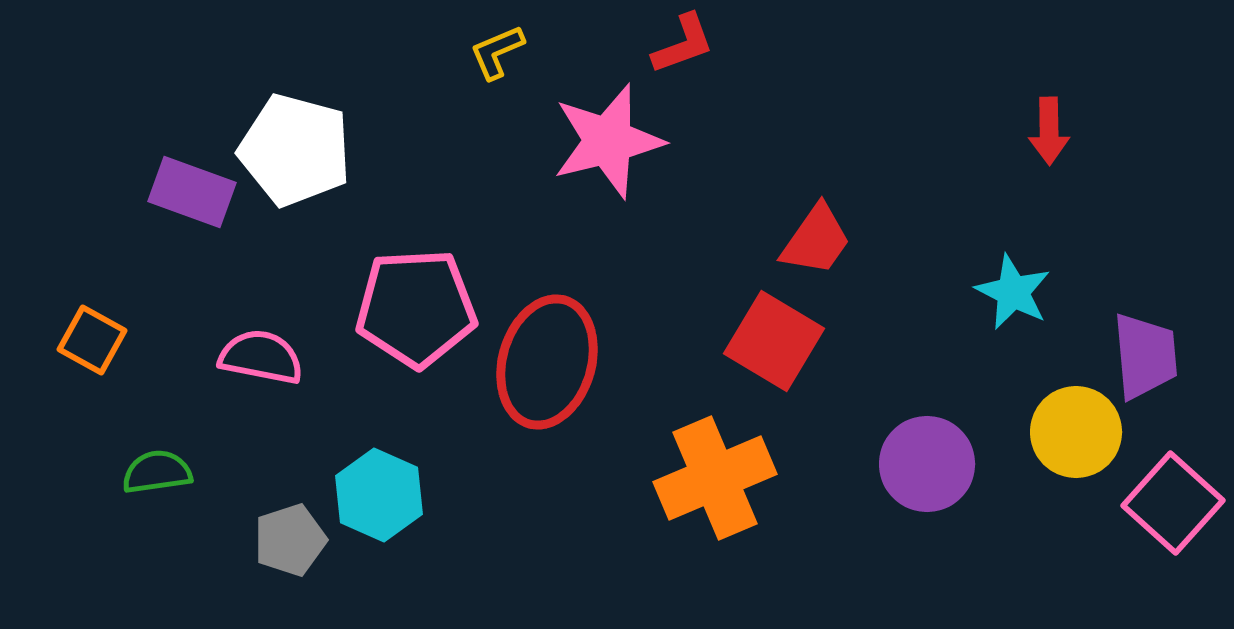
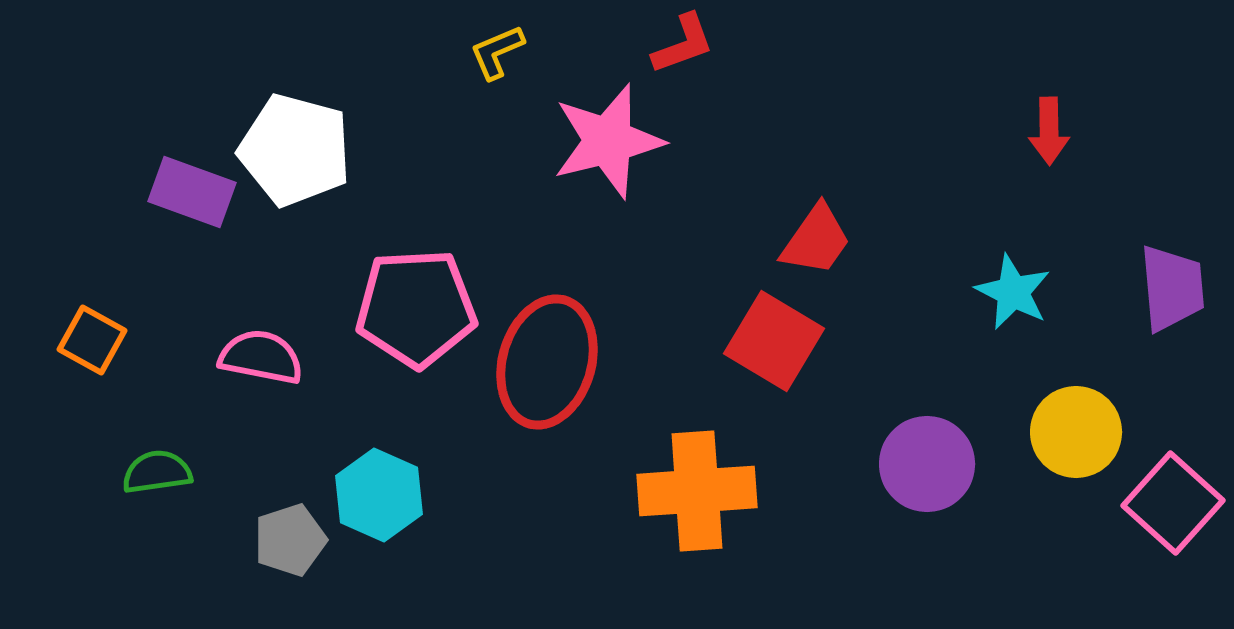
purple trapezoid: moved 27 px right, 68 px up
orange cross: moved 18 px left, 13 px down; rotated 19 degrees clockwise
